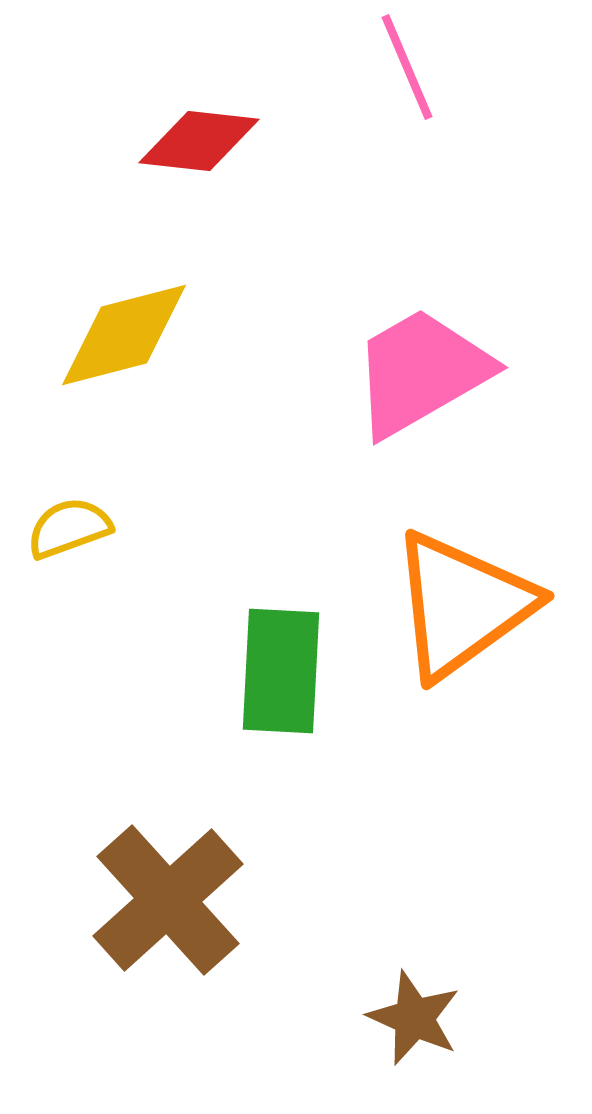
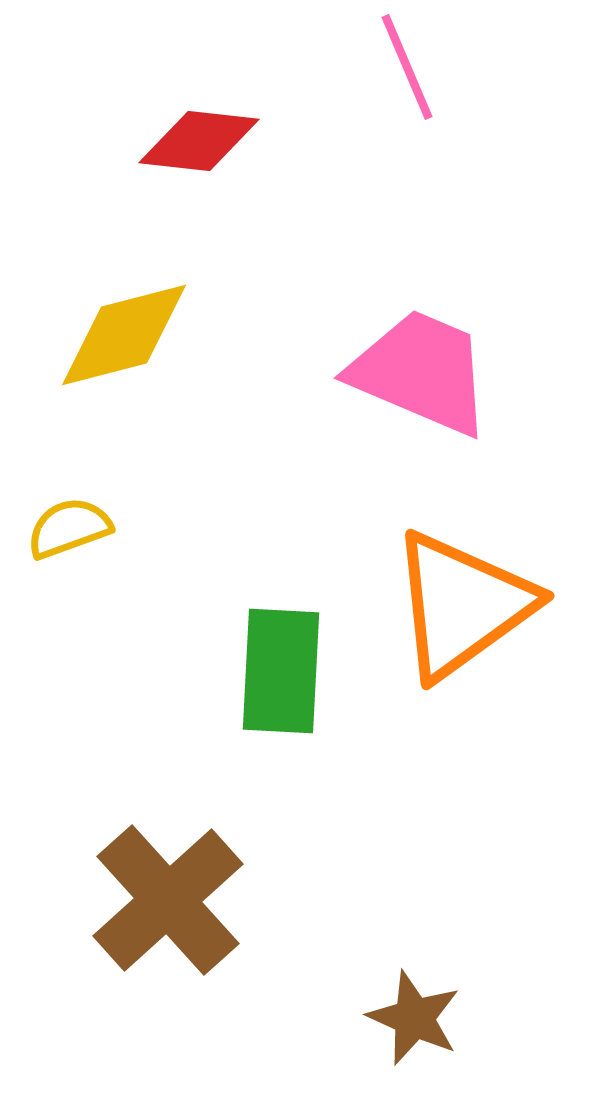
pink trapezoid: rotated 53 degrees clockwise
